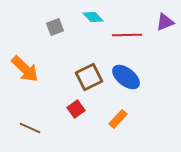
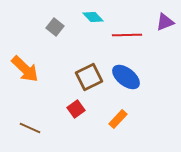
gray square: rotated 30 degrees counterclockwise
